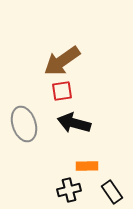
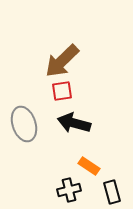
brown arrow: rotated 9 degrees counterclockwise
orange rectangle: moved 2 px right; rotated 35 degrees clockwise
black rectangle: rotated 20 degrees clockwise
